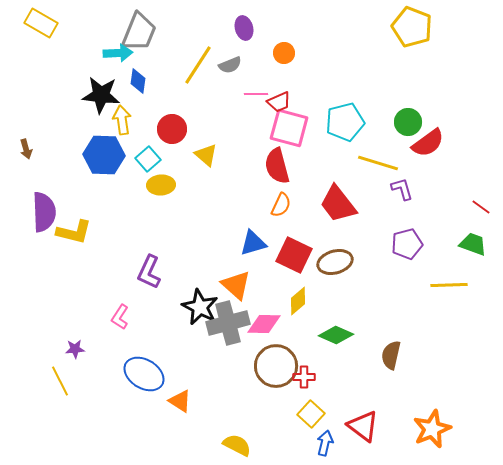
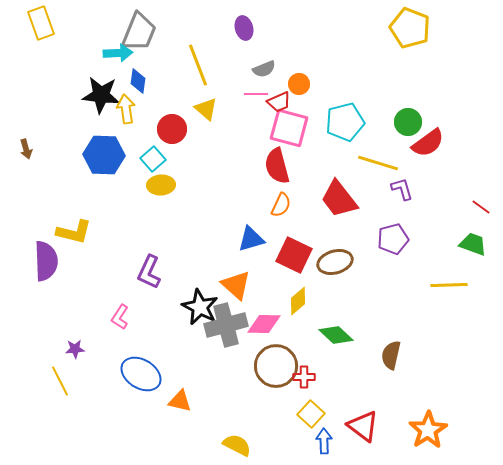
yellow rectangle at (41, 23): rotated 40 degrees clockwise
yellow pentagon at (412, 27): moved 2 px left, 1 px down
orange circle at (284, 53): moved 15 px right, 31 px down
yellow line at (198, 65): rotated 54 degrees counterclockwise
gray semicircle at (230, 65): moved 34 px right, 4 px down
yellow arrow at (122, 120): moved 4 px right, 11 px up
yellow triangle at (206, 155): moved 46 px up
cyan square at (148, 159): moved 5 px right
red trapezoid at (338, 204): moved 1 px right, 5 px up
purple semicircle at (44, 212): moved 2 px right, 49 px down
blue triangle at (253, 243): moved 2 px left, 4 px up
purple pentagon at (407, 244): moved 14 px left, 5 px up
gray cross at (228, 323): moved 2 px left, 2 px down
green diamond at (336, 335): rotated 20 degrees clockwise
blue ellipse at (144, 374): moved 3 px left
orange triangle at (180, 401): rotated 20 degrees counterclockwise
orange star at (432, 429): moved 4 px left, 1 px down; rotated 9 degrees counterclockwise
blue arrow at (325, 443): moved 1 px left, 2 px up; rotated 15 degrees counterclockwise
